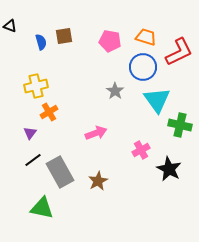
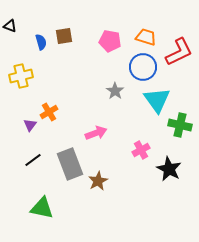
yellow cross: moved 15 px left, 10 px up
purple triangle: moved 8 px up
gray rectangle: moved 10 px right, 8 px up; rotated 8 degrees clockwise
